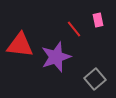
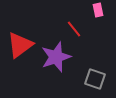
pink rectangle: moved 10 px up
red triangle: rotated 44 degrees counterclockwise
gray square: rotated 30 degrees counterclockwise
